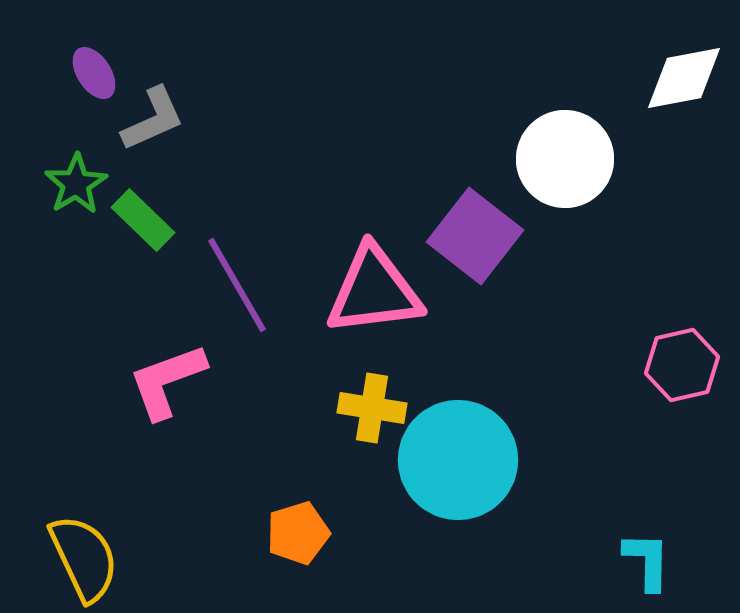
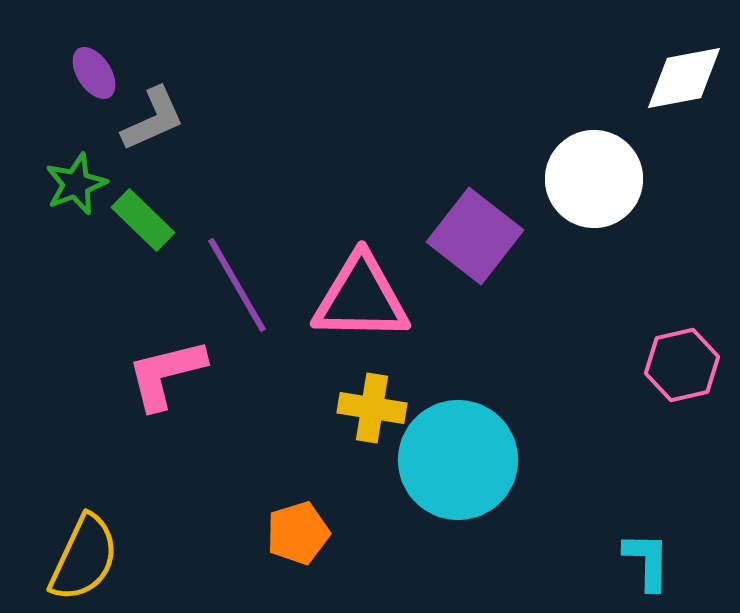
white circle: moved 29 px right, 20 px down
green star: rotated 10 degrees clockwise
pink triangle: moved 13 px left, 7 px down; rotated 8 degrees clockwise
pink L-shape: moved 1 px left, 7 px up; rotated 6 degrees clockwise
yellow semicircle: rotated 50 degrees clockwise
